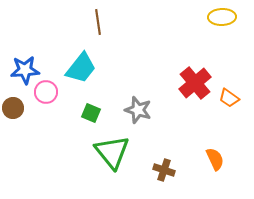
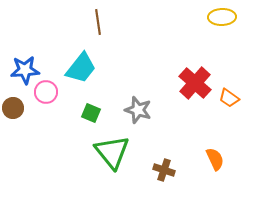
red cross: rotated 8 degrees counterclockwise
